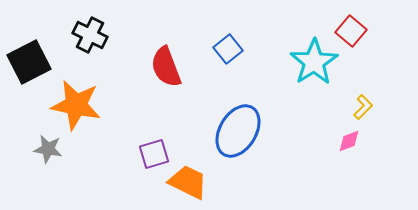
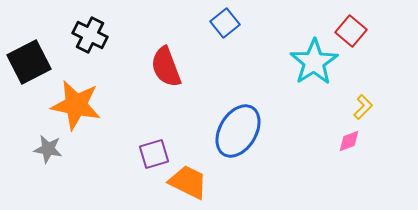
blue square: moved 3 px left, 26 px up
